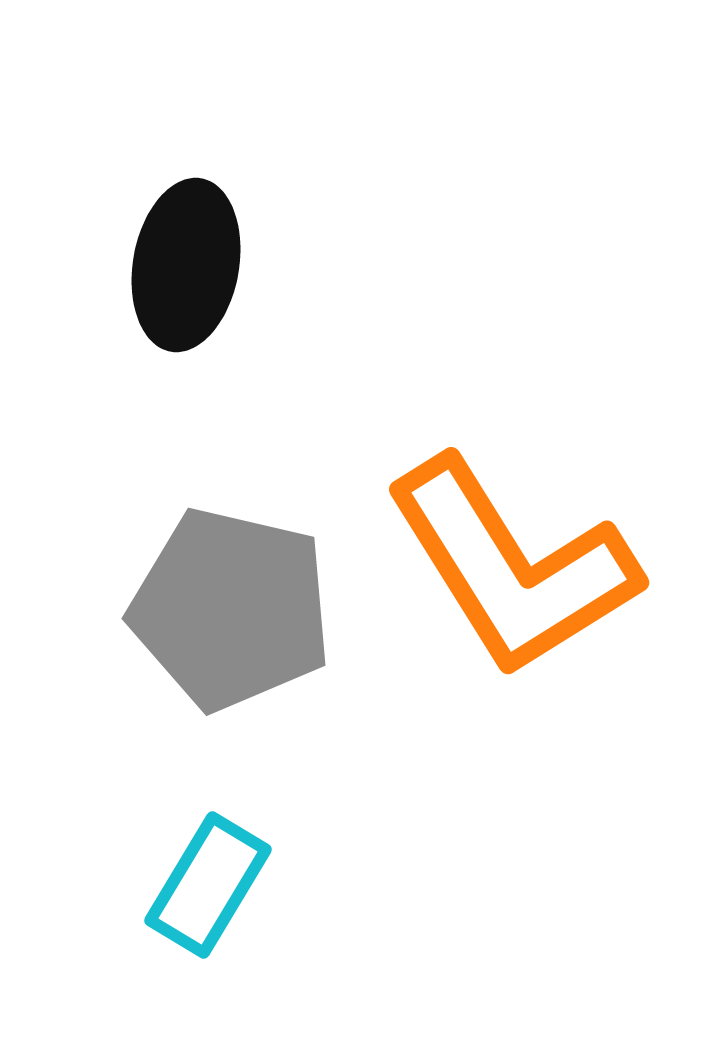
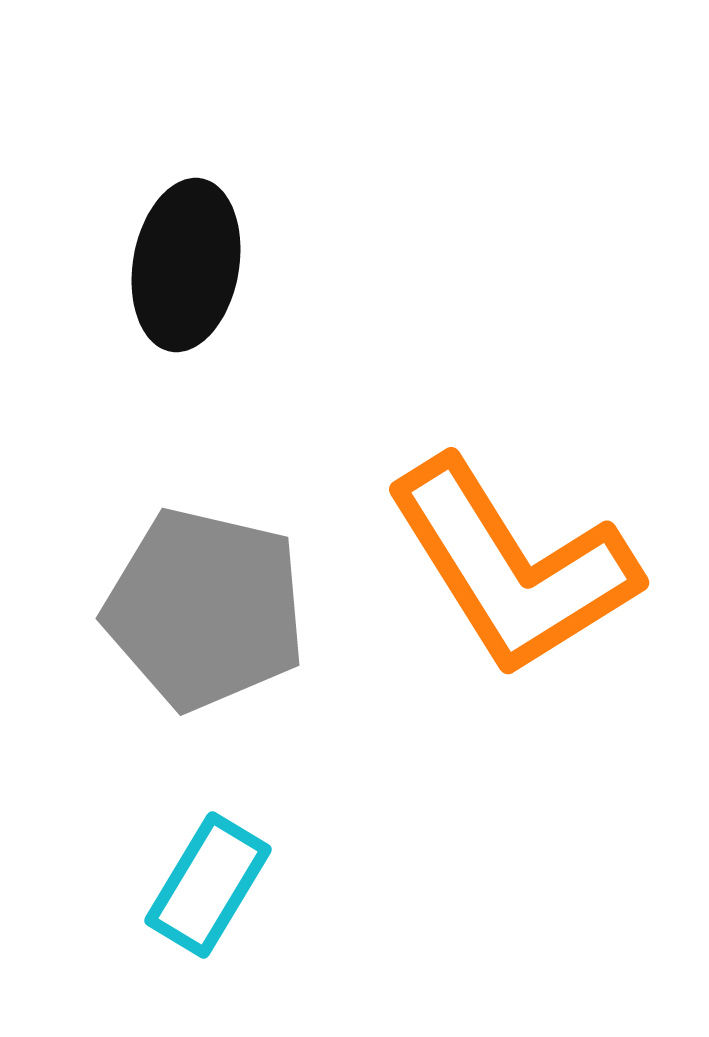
gray pentagon: moved 26 px left
